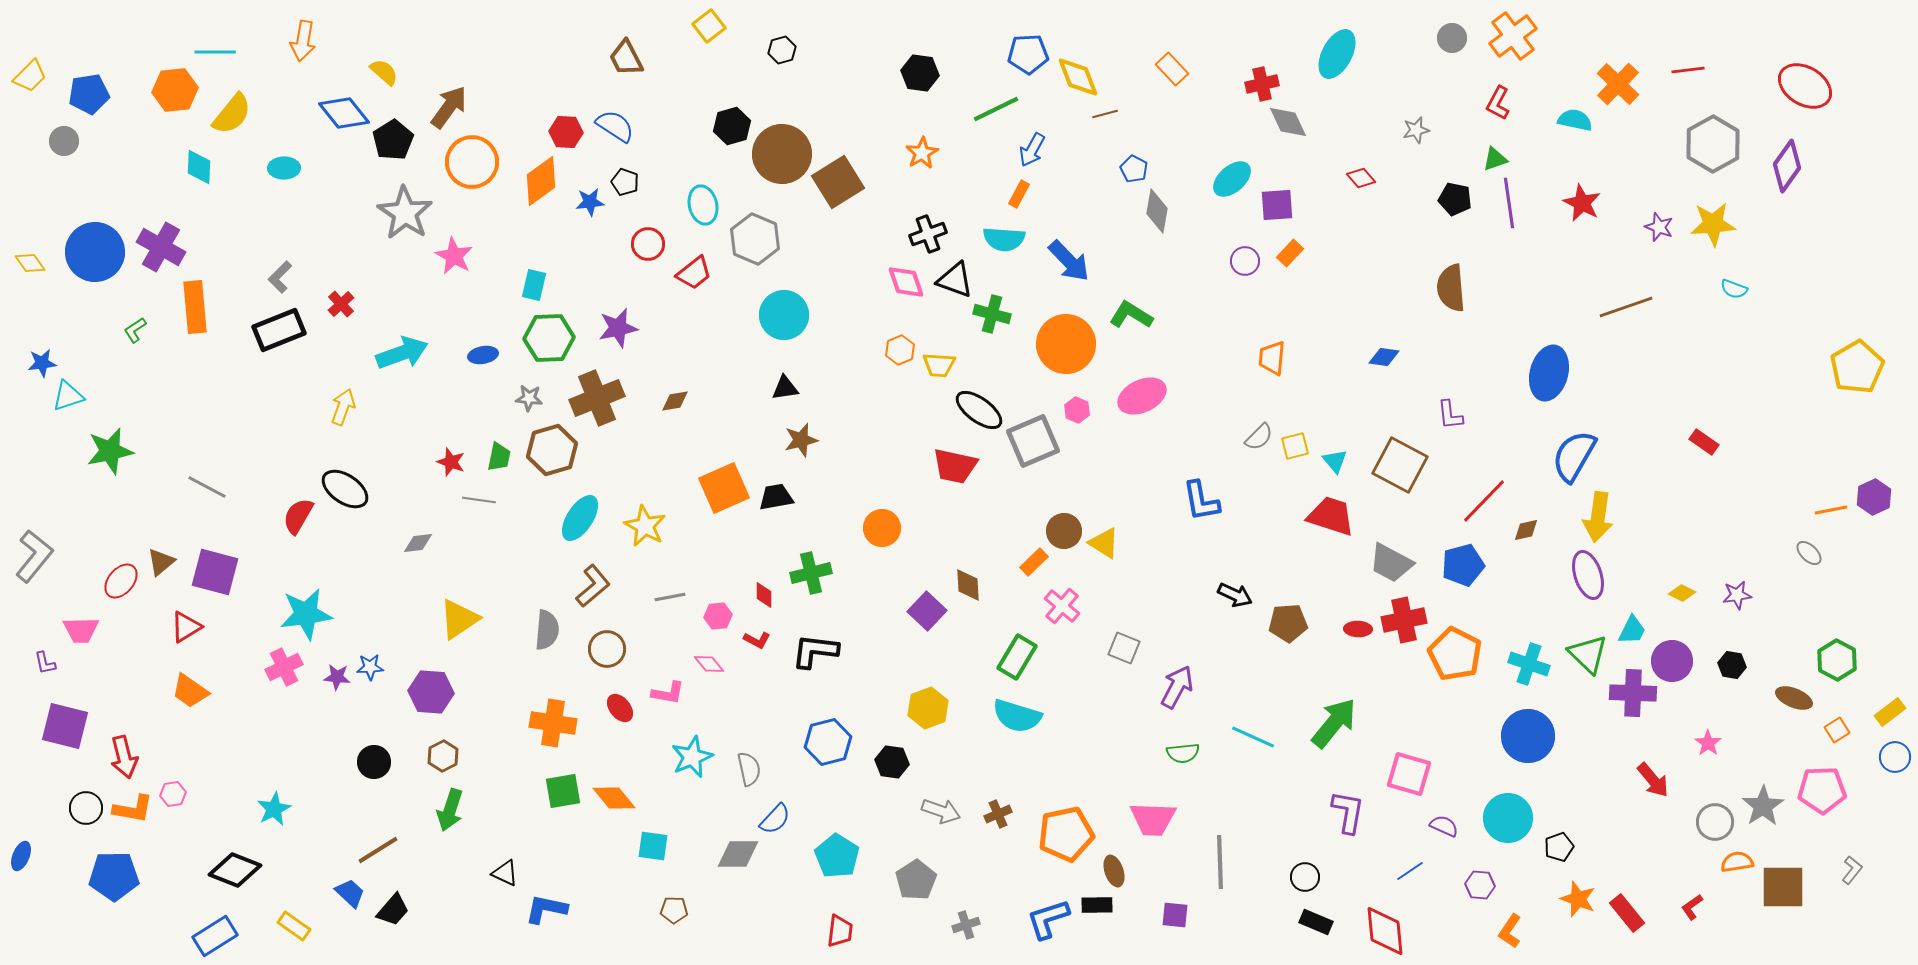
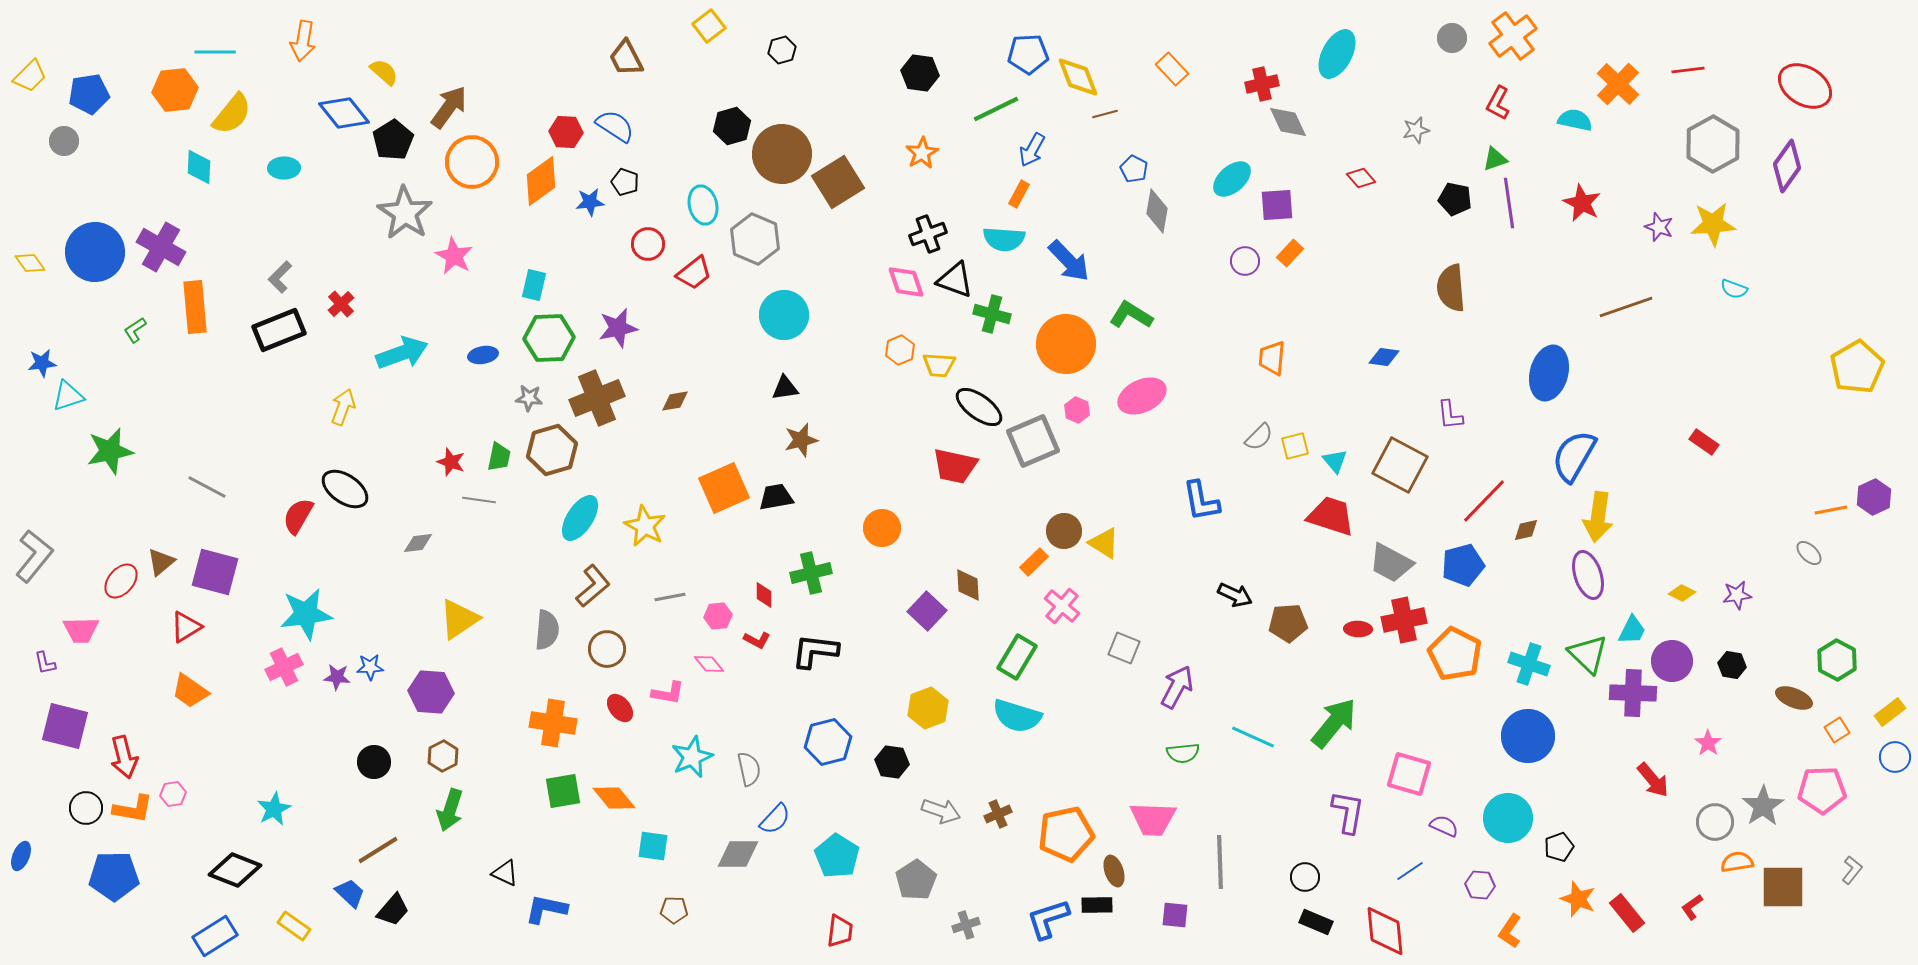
black ellipse at (979, 410): moved 3 px up
